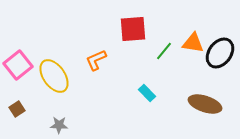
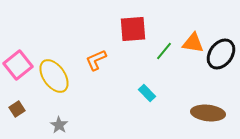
black ellipse: moved 1 px right, 1 px down
brown ellipse: moved 3 px right, 9 px down; rotated 12 degrees counterclockwise
gray star: rotated 30 degrees clockwise
